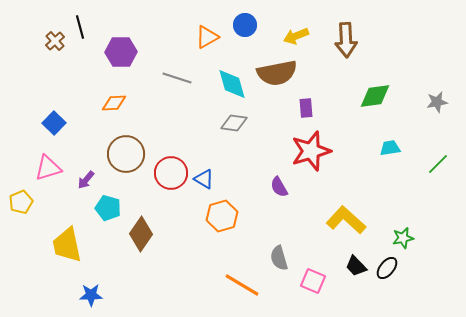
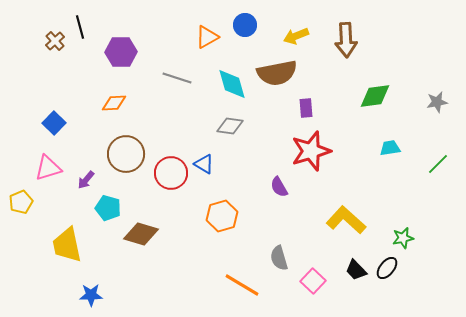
gray diamond: moved 4 px left, 3 px down
blue triangle: moved 15 px up
brown diamond: rotated 72 degrees clockwise
black trapezoid: moved 4 px down
pink square: rotated 20 degrees clockwise
